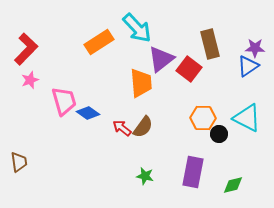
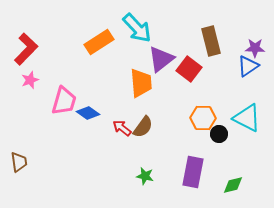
brown rectangle: moved 1 px right, 3 px up
pink trapezoid: rotated 32 degrees clockwise
